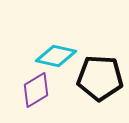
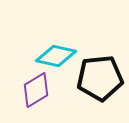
black pentagon: rotated 9 degrees counterclockwise
